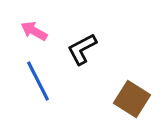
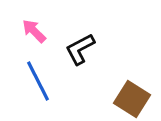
pink arrow: rotated 16 degrees clockwise
black L-shape: moved 2 px left
